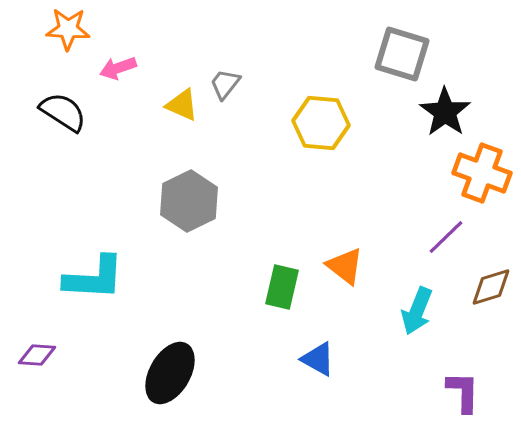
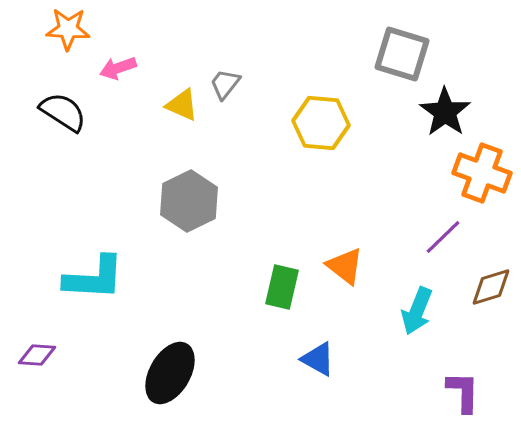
purple line: moved 3 px left
